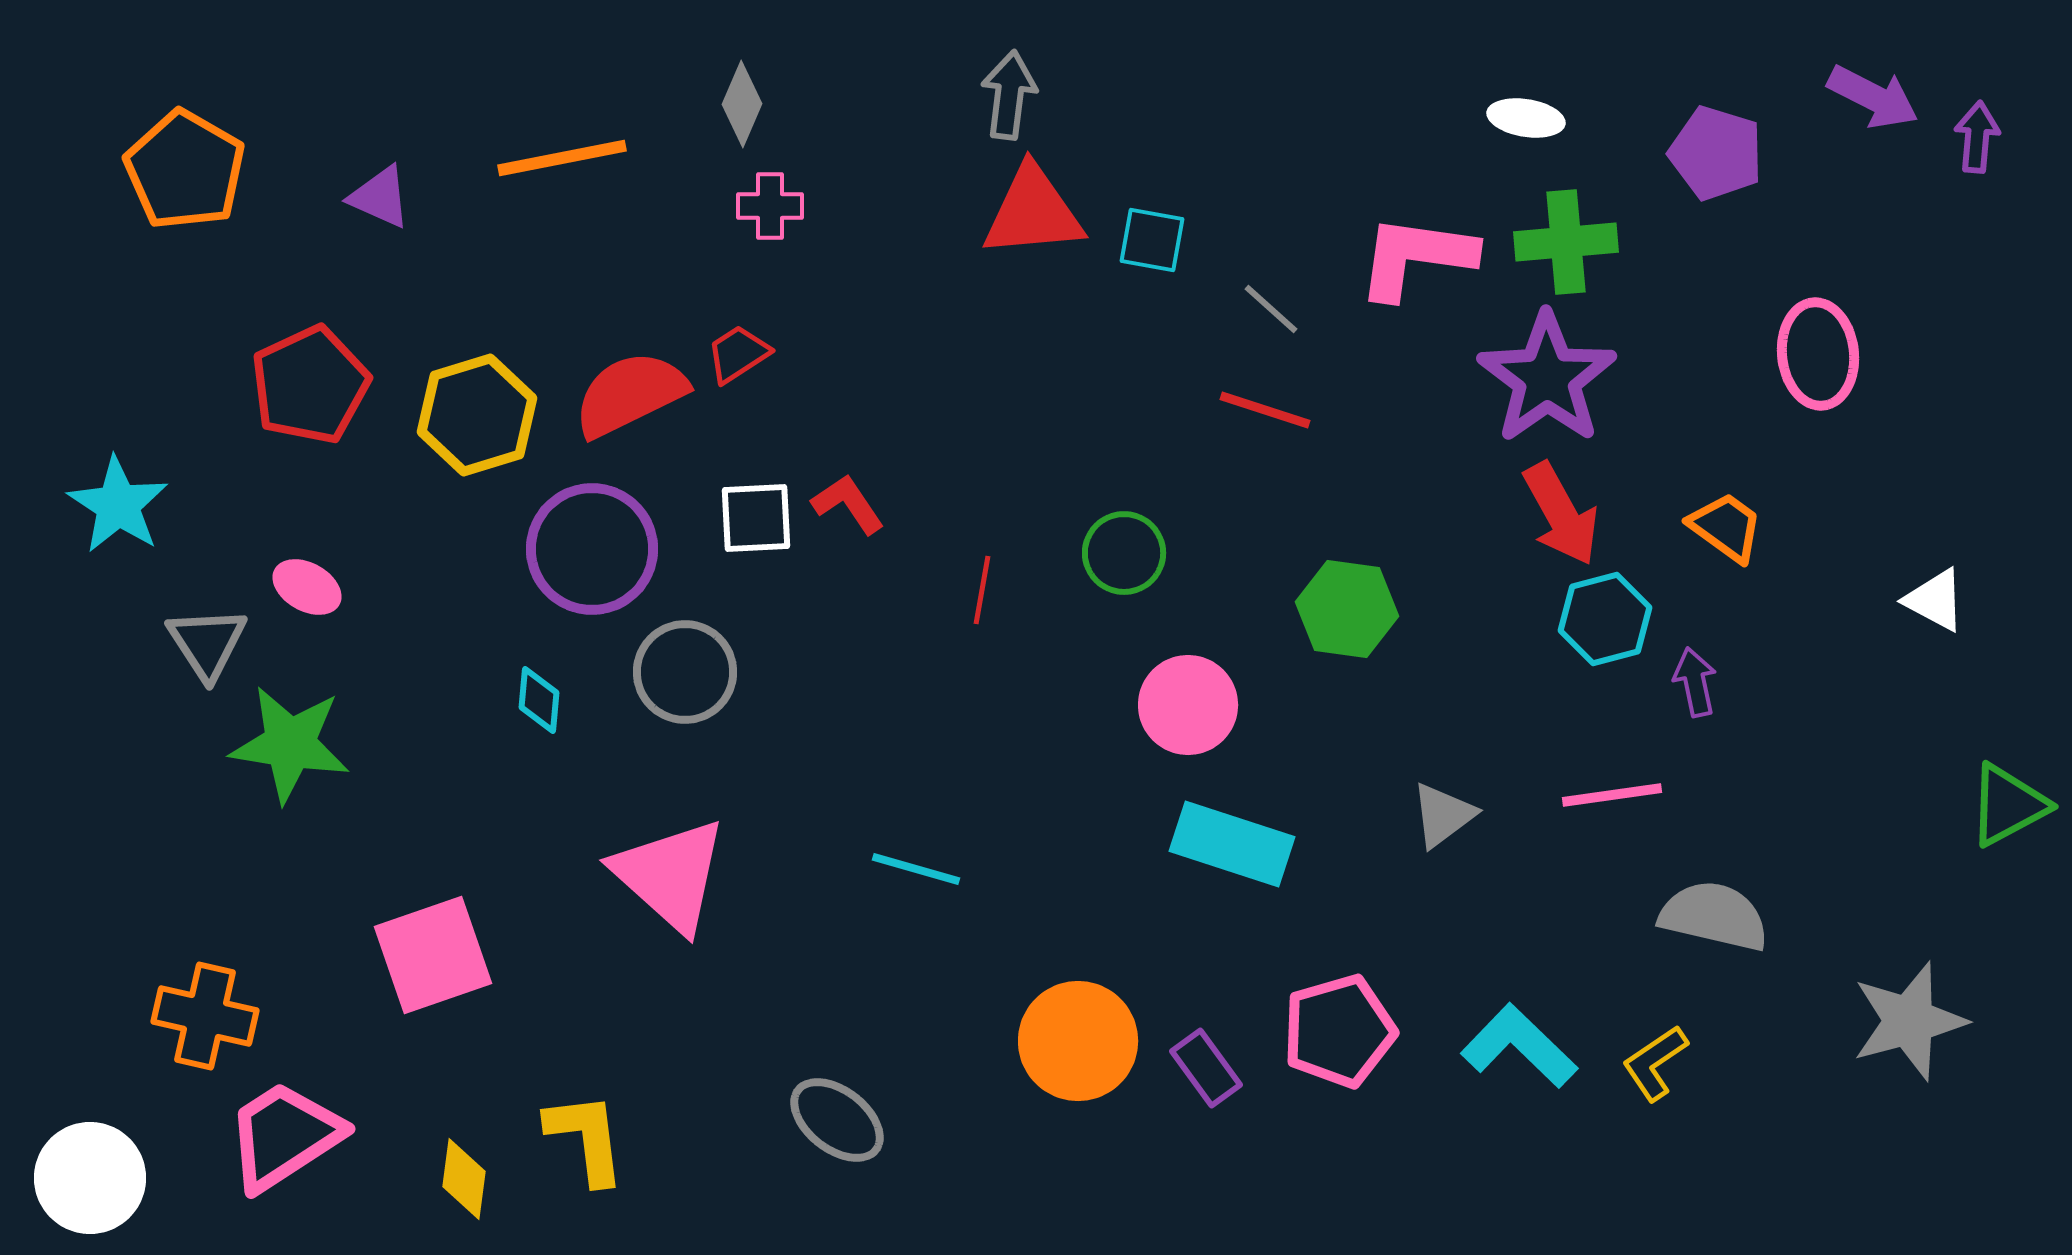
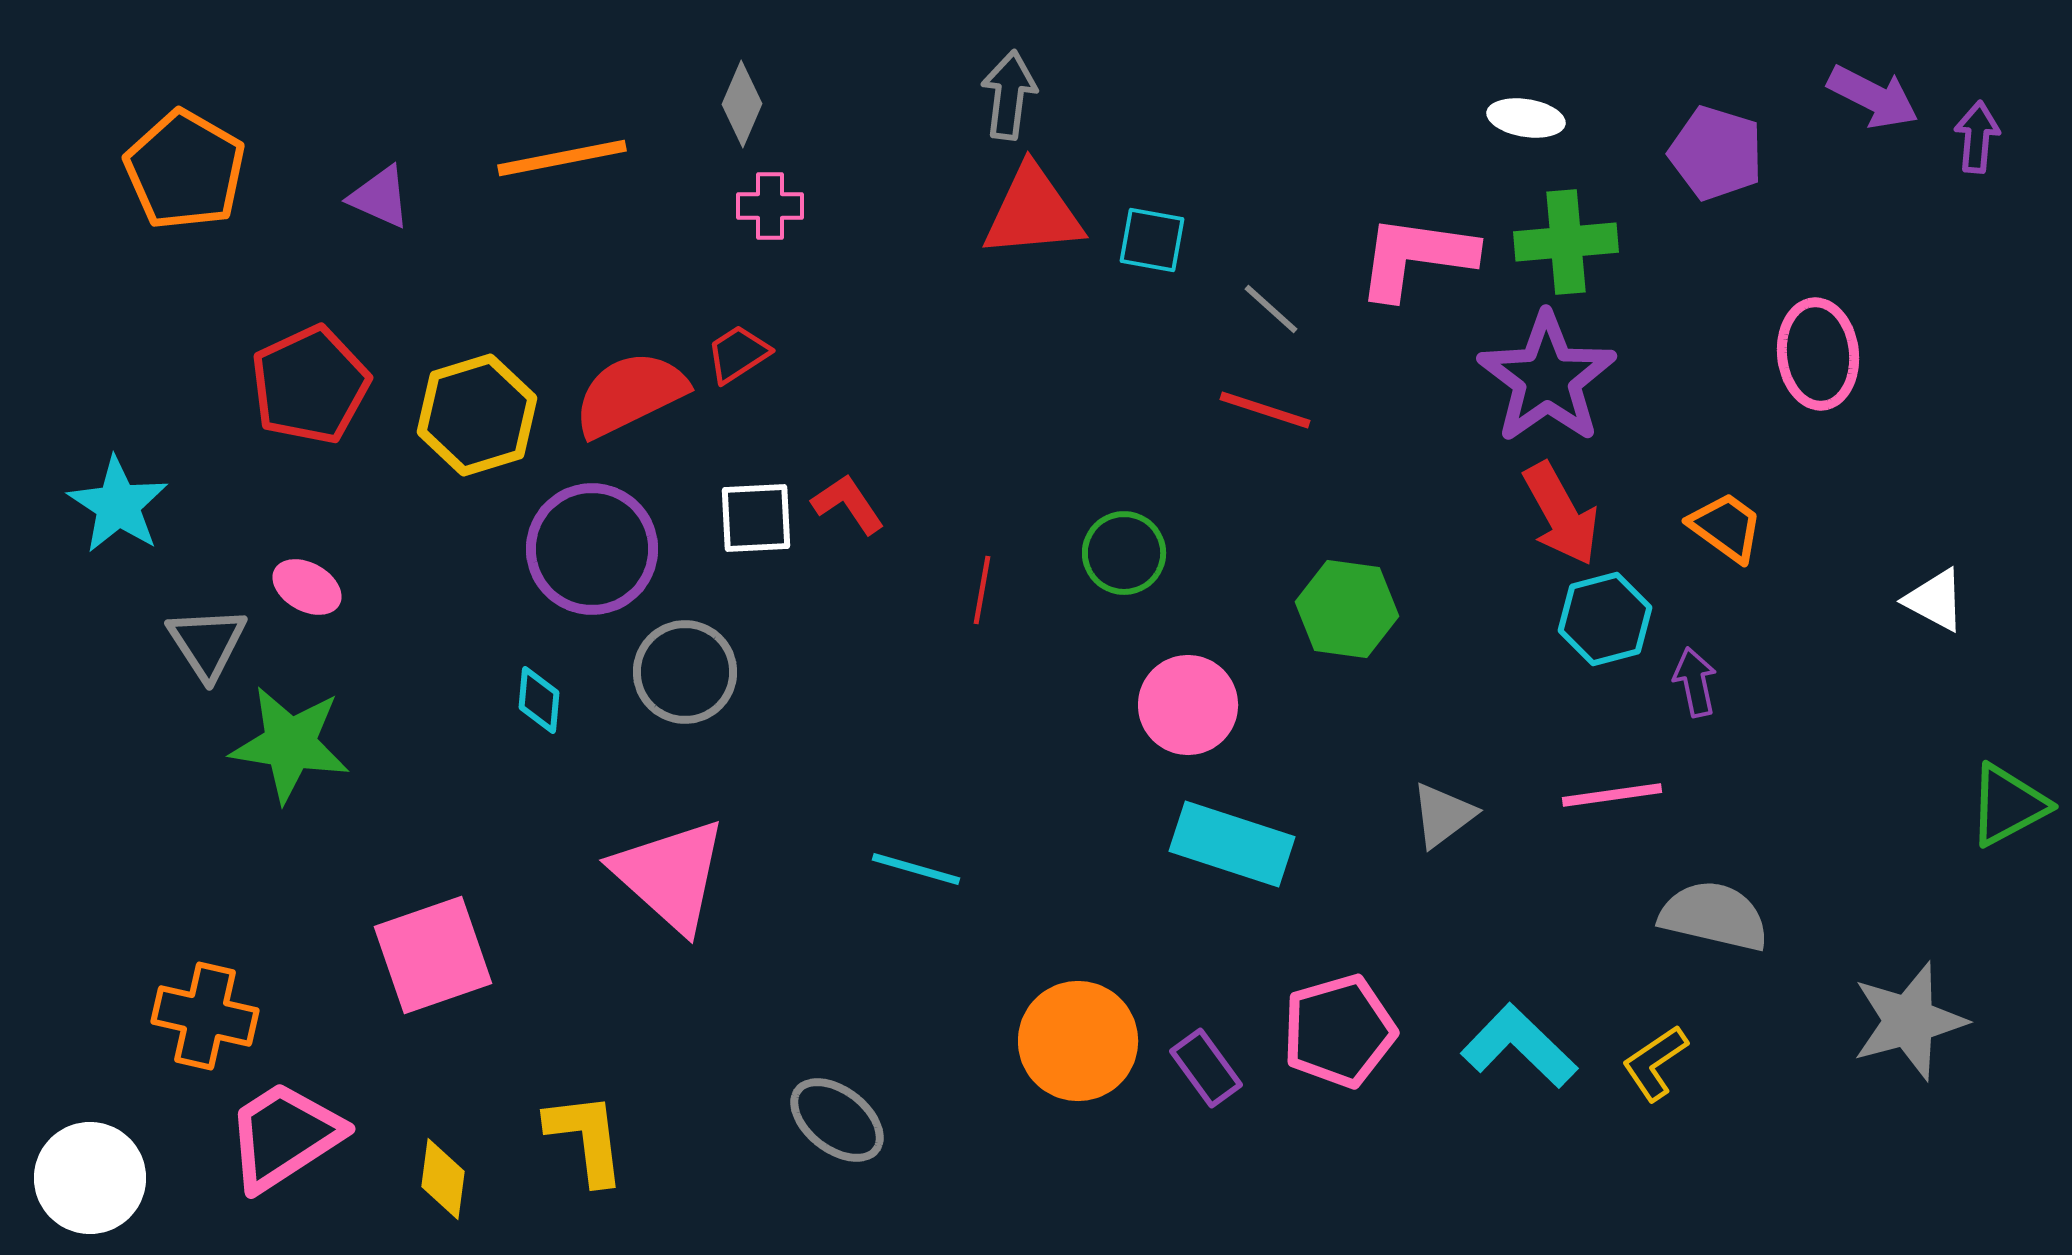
yellow diamond at (464, 1179): moved 21 px left
